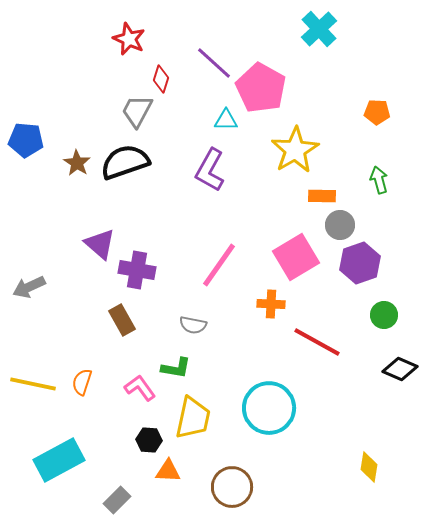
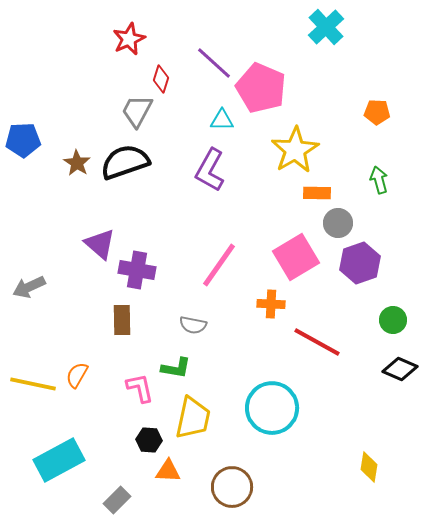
cyan cross: moved 7 px right, 2 px up
red star: rotated 24 degrees clockwise
pink pentagon: rotated 6 degrees counterclockwise
cyan triangle: moved 4 px left
blue pentagon: moved 3 px left; rotated 8 degrees counterclockwise
orange rectangle: moved 5 px left, 3 px up
gray circle: moved 2 px left, 2 px up
green circle: moved 9 px right, 5 px down
brown rectangle: rotated 28 degrees clockwise
orange semicircle: moved 5 px left, 7 px up; rotated 12 degrees clockwise
pink L-shape: rotated 24 degrees clockwise
cyan circle: moved 3 px right
